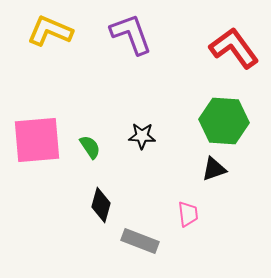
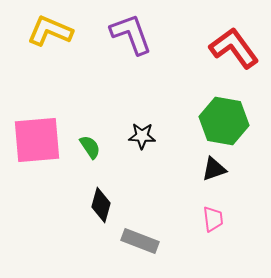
green hexagon: rotated 6 degrees clockwise
pink trapezoid: moved 25 px right, 5 px down
